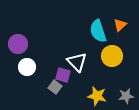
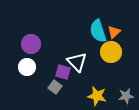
orange triangle: moved 6 px left, 7 px down
purple circle: moved 13 px right
yellow circle: moved 1 px left, 4 px up
purple square: moved 3 px up
